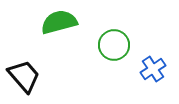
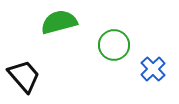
blue cross: rotated 10 degrees counterclockwise
